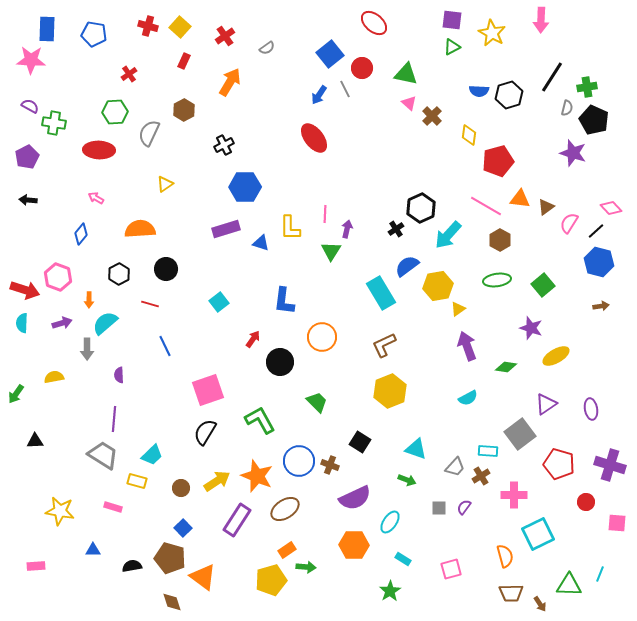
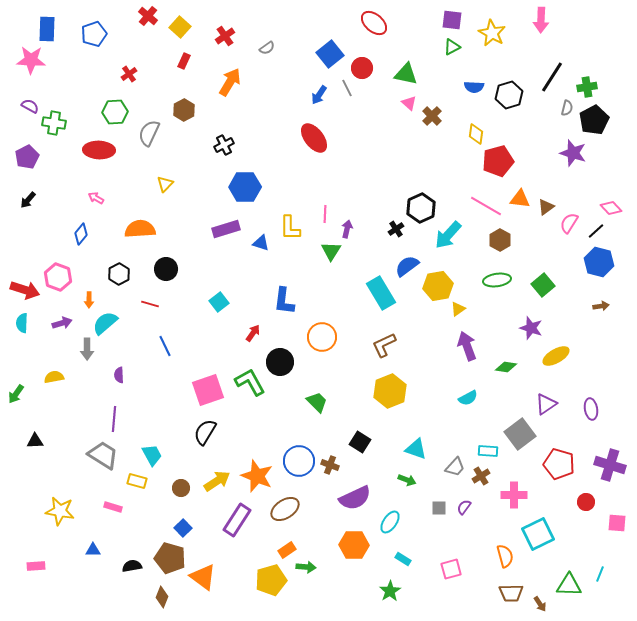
red cross at (148, 26): moved 10 px up; rotated 24 degrees clockwise
blue pentagon at (94, 34): rotated 30 degrees counterclockwise
gray line at (345, 89): moved 2 px right, 1 px up
blue semicircle at (479, 91): moved 5 px left, 4 px up
black pentagon at (594, 120): rotated 20 degrees clockwise
yellow diamond at (469, 135): moved 7 px right, 1 px up
yellow triangle at (165, 184): rotated 12 degrees counterclockwise
black arrow at (28, 200): rotated 54 degrees counterclockwise
red arrow at (253, 339): moved 6 px up
green L-shape at (260, 420): moved 10 px left, 38 px up
cyan trapezoid at (152, 455): rotated 75 degrees counterclockwise
brown diamond at (172, 602): moved 10 px left, 5 px up; rotated 40 degrees clockwise
